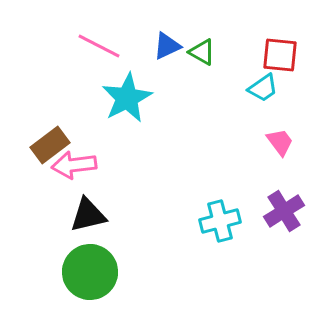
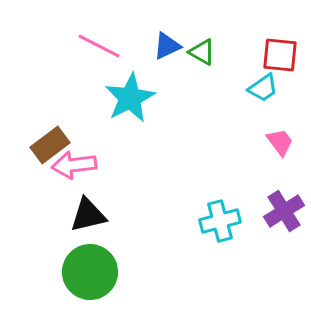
cyan star: moved 3 px right
